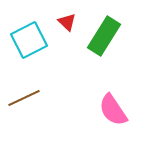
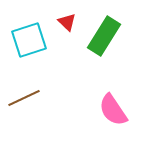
cyan square: rotated 9 degrees clockwise
